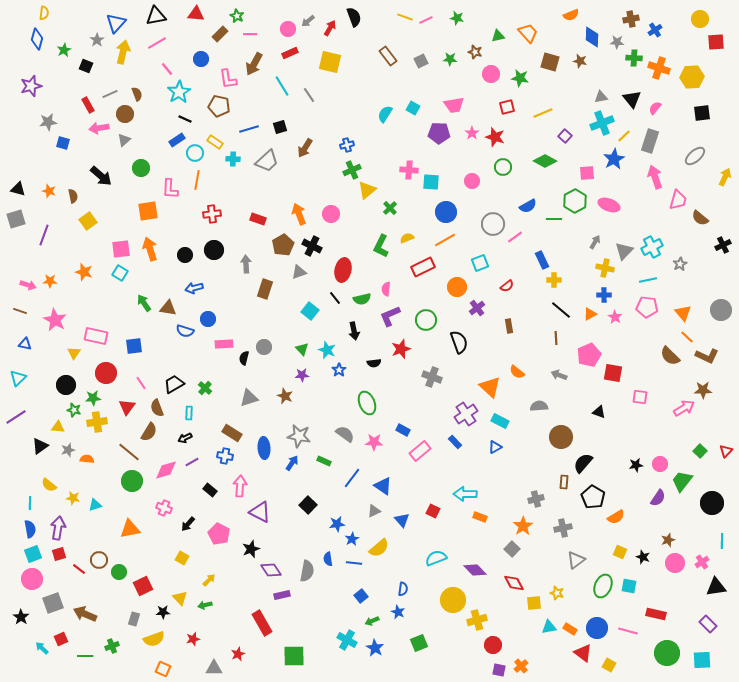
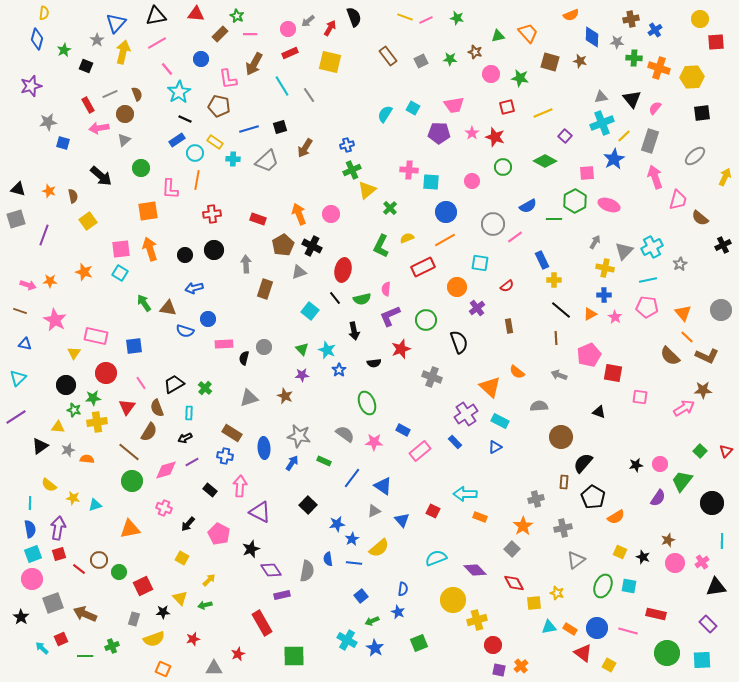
cyan square at (480, 263): rotated 30 degrees clockwise
